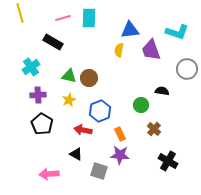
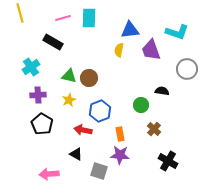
orange rectangle: rotated 16 degrees clockwise
